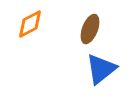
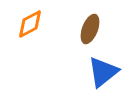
blue triangle: moved 2 px right, 3 px down
